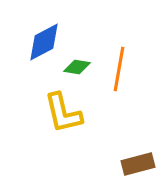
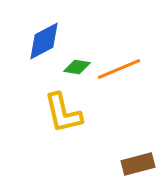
blue diamond: moved 1 px up
orange line: rotated 57 degrees clockwise
